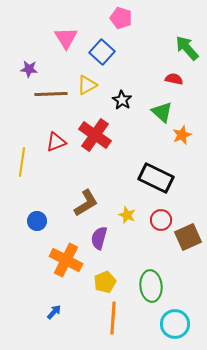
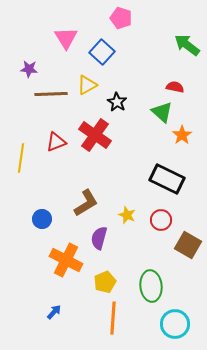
green arrow: moved 3 px up; rotated 12 degrees counterclockwise
red semicircle: moved 1 px right, 8 px down
black star: moved 5 px left, 2 px down
orange star: rotated 12 degrees counterclockwise
yellow line: moved 1 px left, 4 px up
black rectangle: moved 11 px right, 1 px down
blue circle: moved 5 px right, 2 px up
brown square: moved 8 px down; rotated 36 degrees counterclockwise
